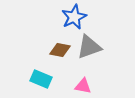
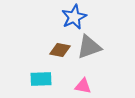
cyan rectangle: rotated 25 degrees counterclockwise
